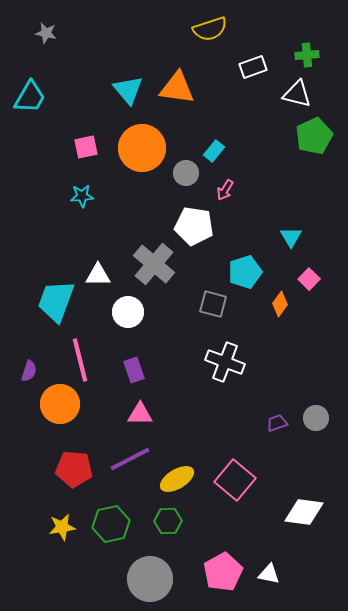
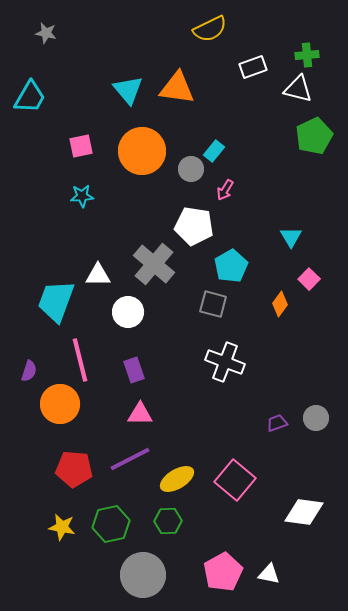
yellow semicircle at (210, 29): rotated 8 degrees counterclockwise
white triangle at (297, 94): moved 1 px right, 5 px up
pink square at (86, 147): moved 5 px left, 1 px up
orange circle at (142, 148): moved 3 px down
gray circle at (186, 173): moved 5 px right, 4 px up
cyan pentagon at (245, 272): moved 14 px left, 6 px up; rotated 12 degrees counterclockwise
yellow star at (62, 527): rotated 20 degrees clockwise
gray circle at (150, 579): moved 7 px left, 4 px up
